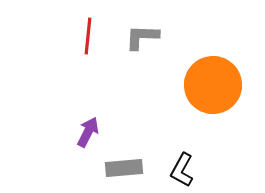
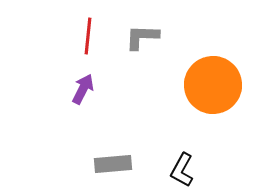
purple arrow: moved 5 px left, 43 px up
gray rectangle: moved 11 px left, 4 px up
